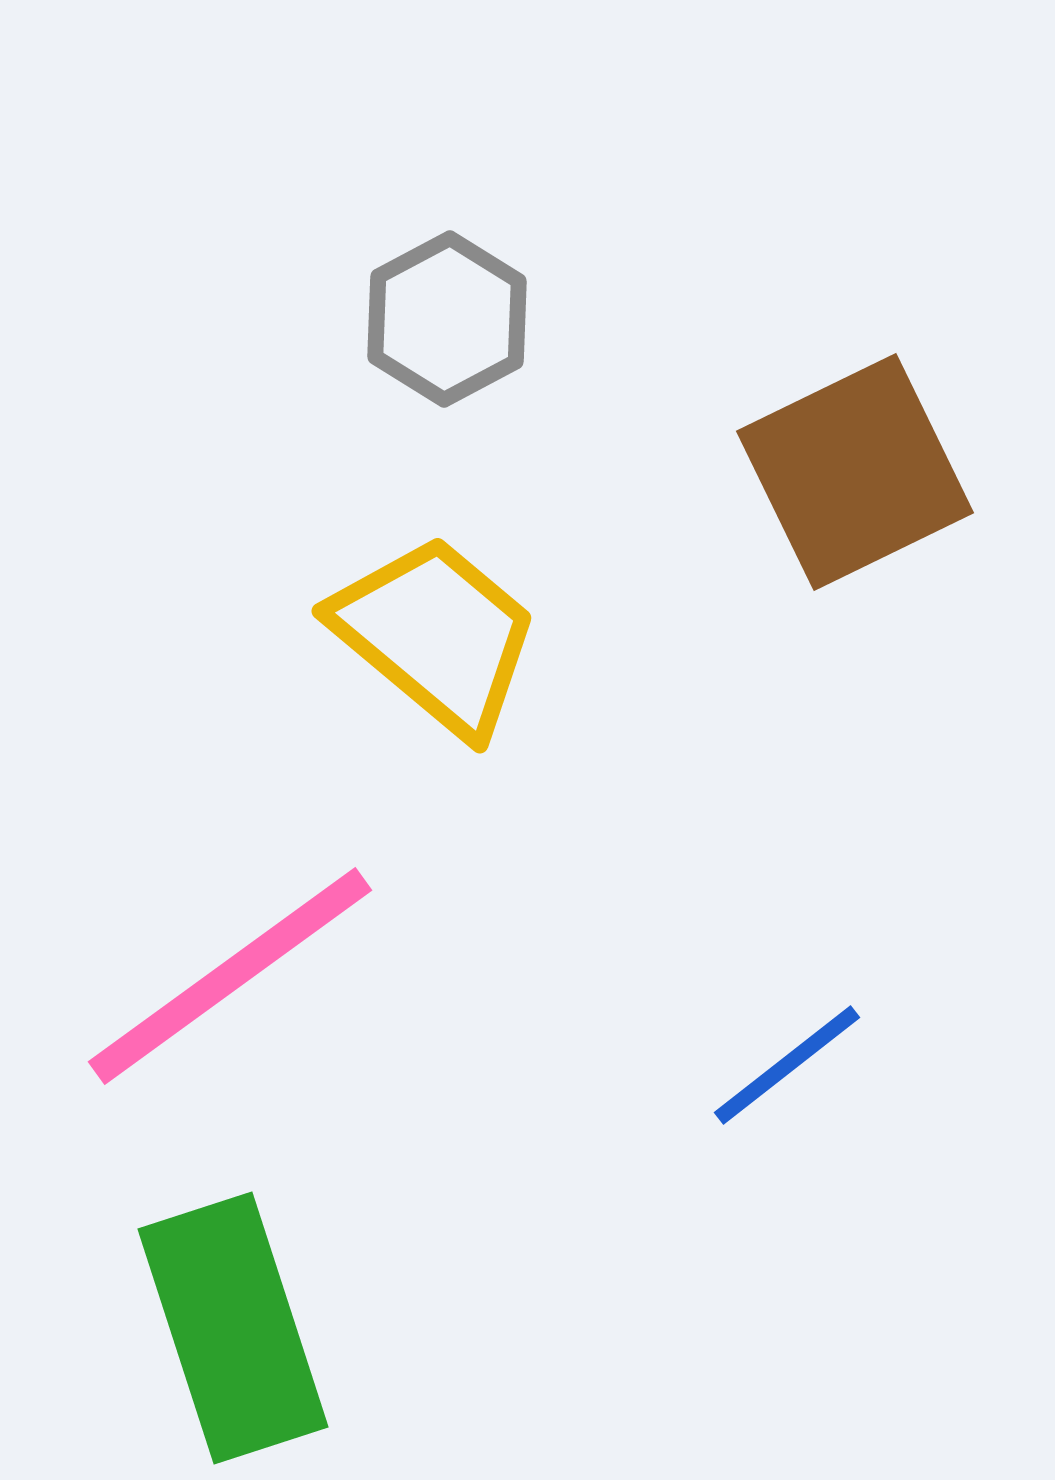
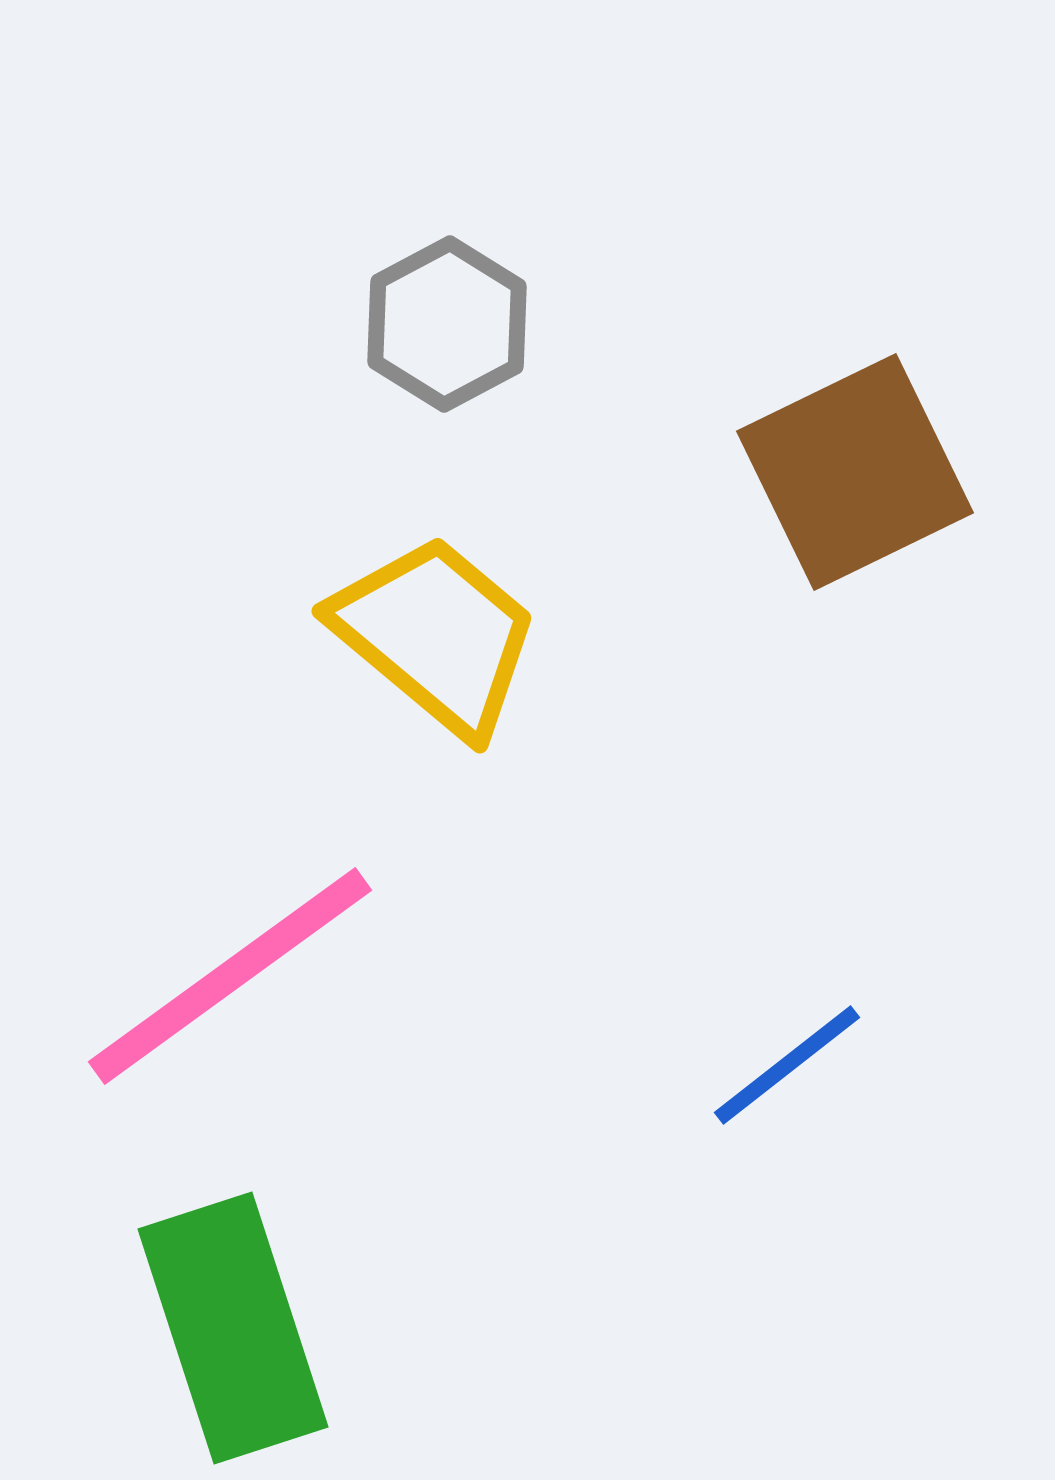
gray hexagon: moved 5 px down
